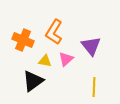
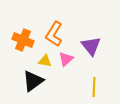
orange L-shape: moved 2 px down
